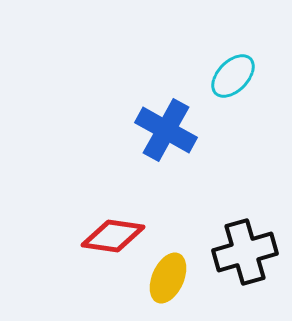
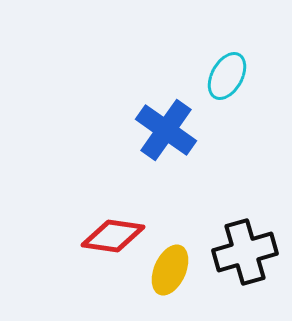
cyan ellipse: moved 6 px left; rotated 15 degrees counterclockwise
blue cross: rotated 6 degrees clockwise
yellow ellipse: moved 2 px right, 8 px up
